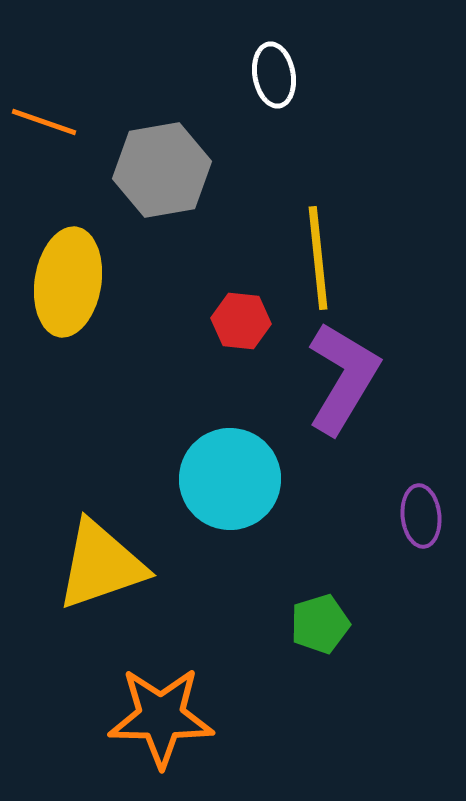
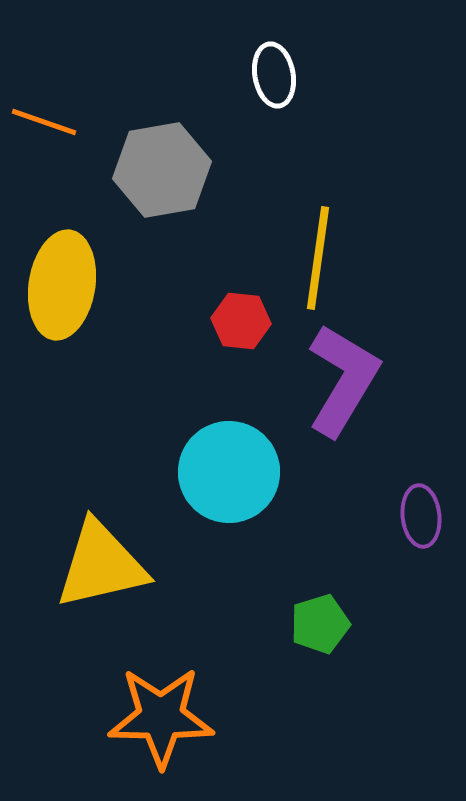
yellow line: rotated 14 degrees clockwise
yellow ellipse: moved 6 px left, 3 px down
purple L-shape: moved 2 px down
cyan circle: moved 1 px left, 7 px up
yellow triangle: rotated 6 degrees clockwise
